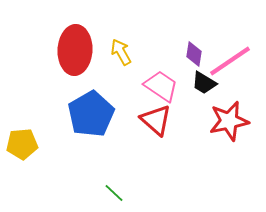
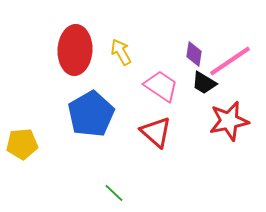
red triangle: moved 12 px down
